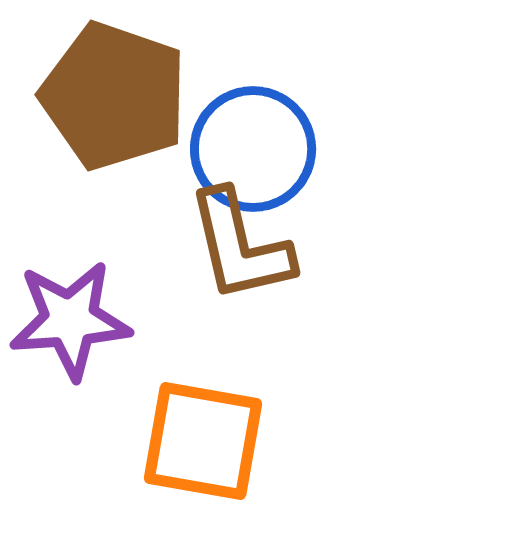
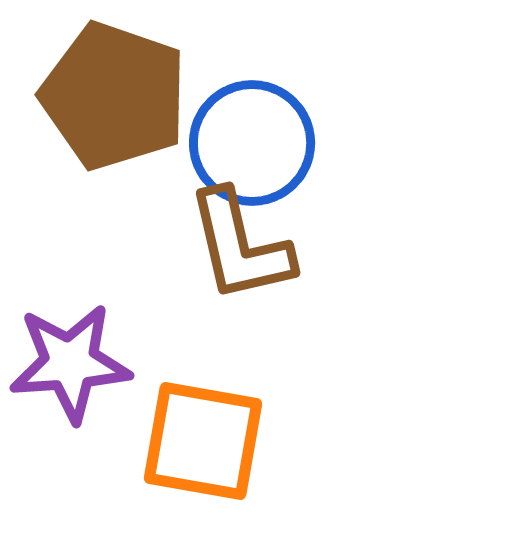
blue circle: moved 1 px left, 6 px up
purple star: moved 43 px down
